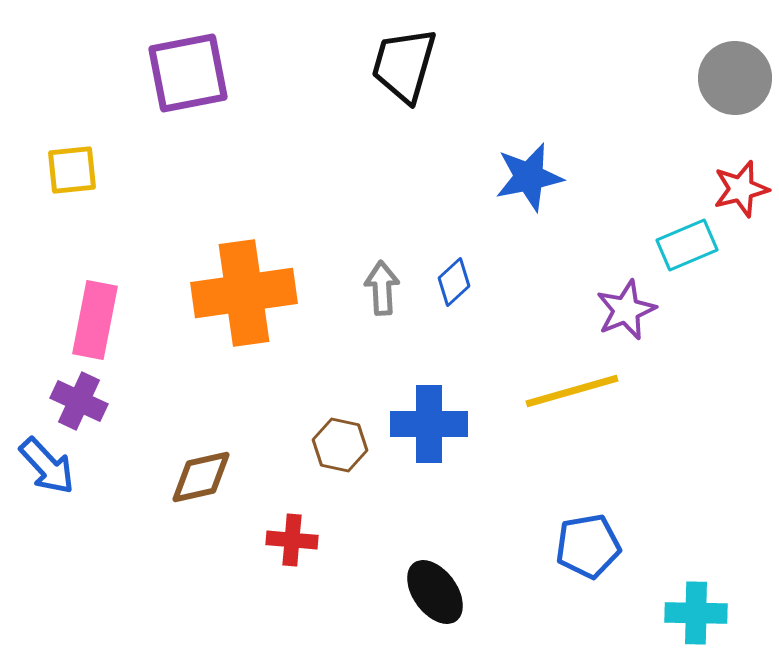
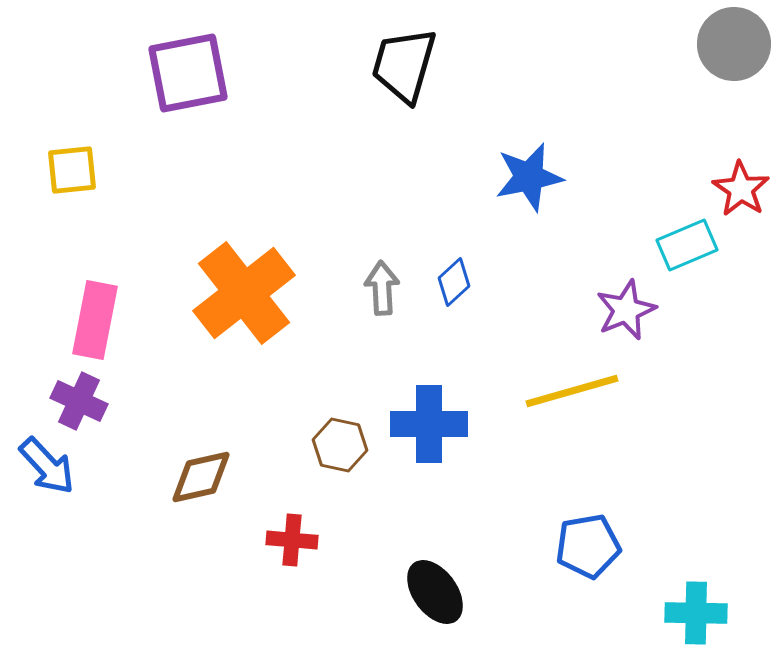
gray circle: moved 1 px left, 34 px up
red star: rotated 24 degrees counterclockwise
orange cross: rotated 30 degrees counterclockwise
